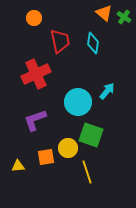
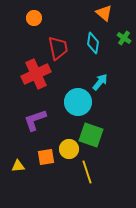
green cross: moved 21 px down
red trapezoid: moved 2 px left, 7 px down
cyan arrow: moved 7 px left, 9 px up
yellow circle: moved 1 px right, 1 px down
